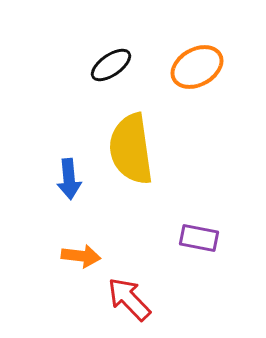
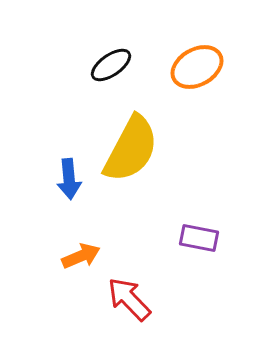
yellow semicircle: rotated 144 degrees counterclockwise
orange arrow: rotated 30 degrees counterclockwise
